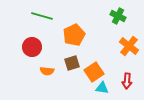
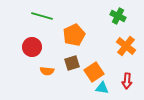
orange cross: moved 3 px left
